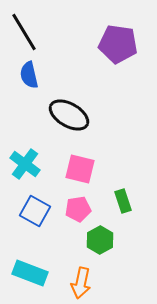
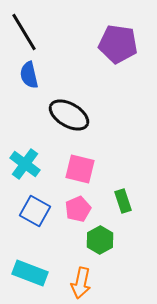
pink pentagon: rotated 15 degrees counterclockwise
